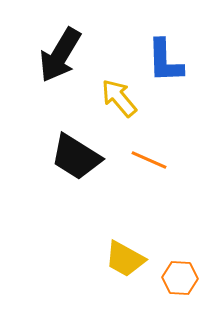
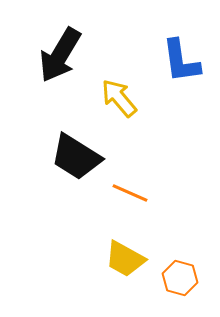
blue L-shape: moved 16 px right; rotated 6 degrees counterclockwise
orange line: moved 19 px left, 33 px down
orange hexagon: rotated 12 degrees clockwise
